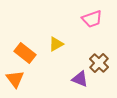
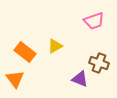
pink trapezoid: moved 2 px right, 2 px down
yellow triangle: moved 1 px left, 2 px down
orange rectangle: moved 1 px up
brown cross: rotated 24 degrees counterclockwise
